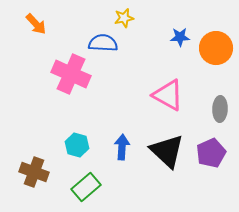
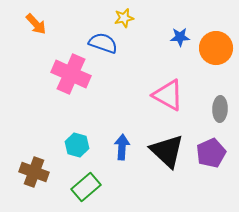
blue semicircle: rotated 16 degrees clockwise
